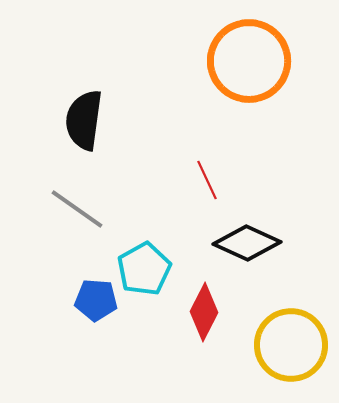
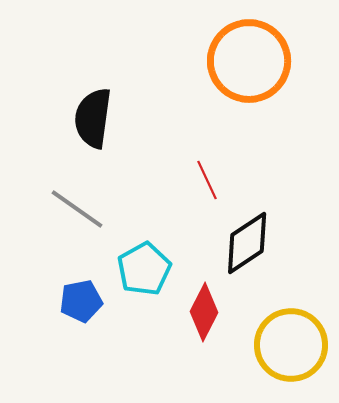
black semicircle: moved 9 px right, 2 px up
black diamond: rotated 58 degrees counterclockwise
blue pentagon: moved 15 px left, 1 px down; rotated 15 degrees counterclockwise
